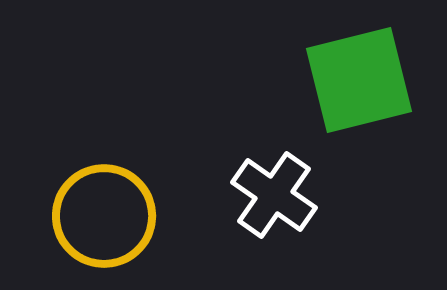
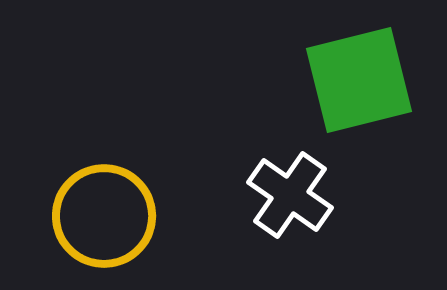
white cross: moved 16 px right
